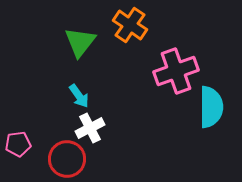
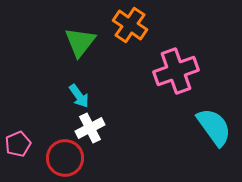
cyan semicircle: moved 3 px right, 20 px down; rotated 36 degrees counterclockwise
pink pentagon: rotated 15 degrees counterclockwise
red circle: moved 2 px left, 1 px up
